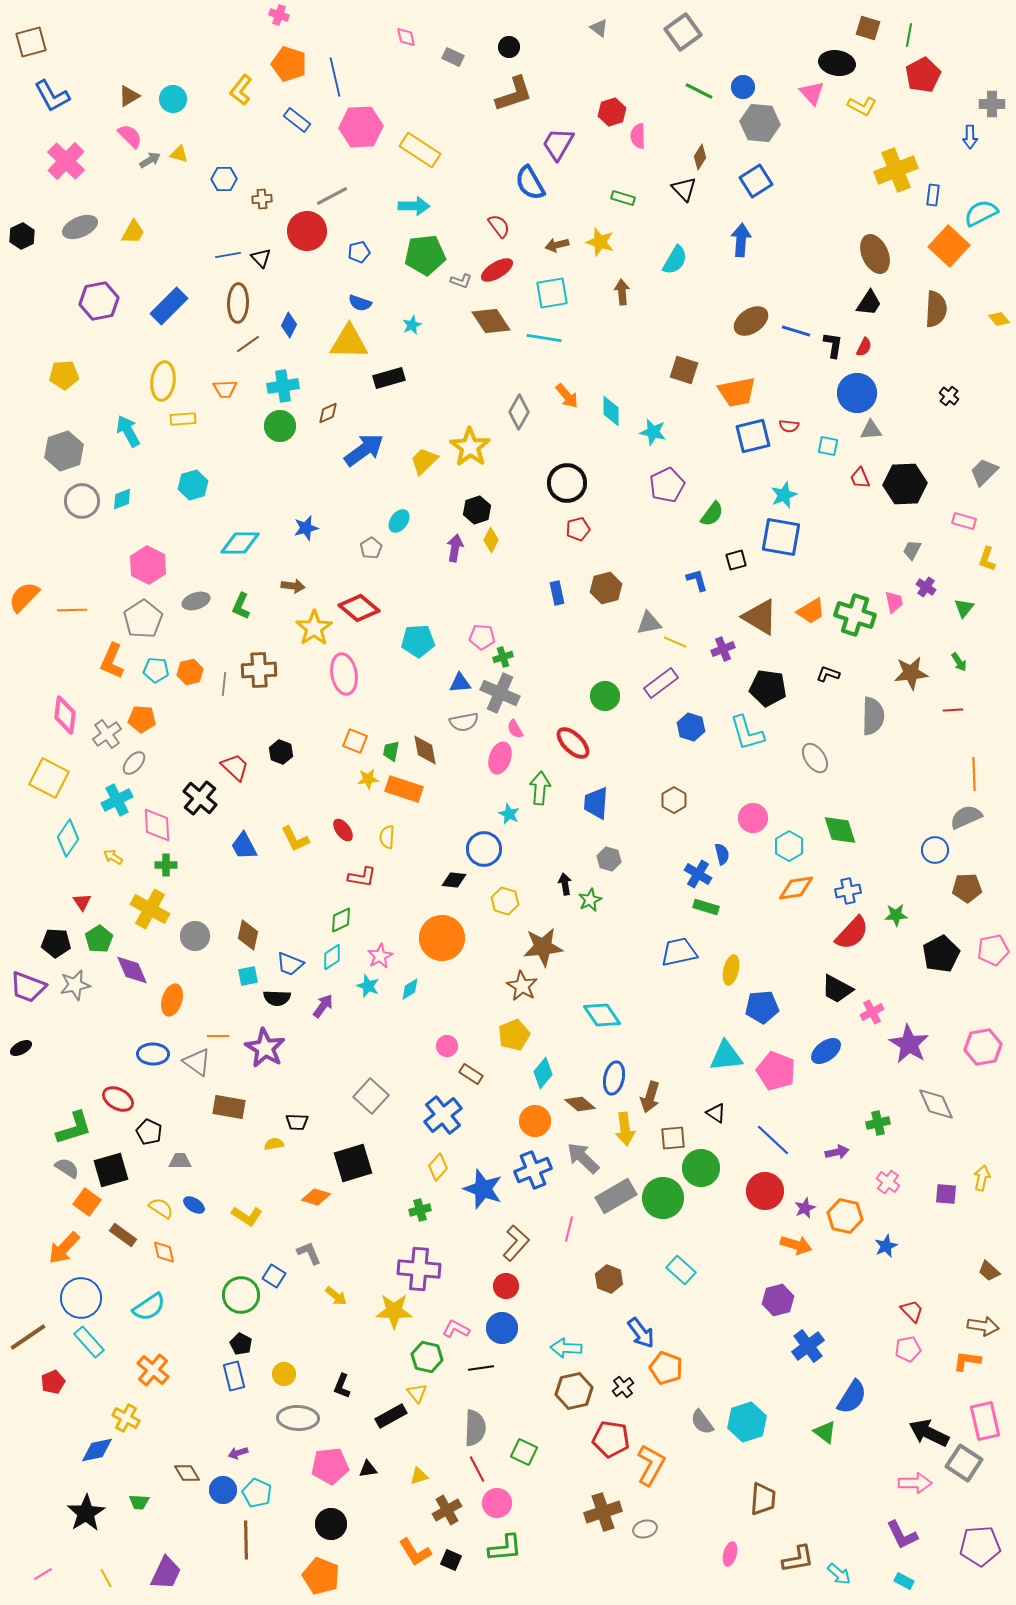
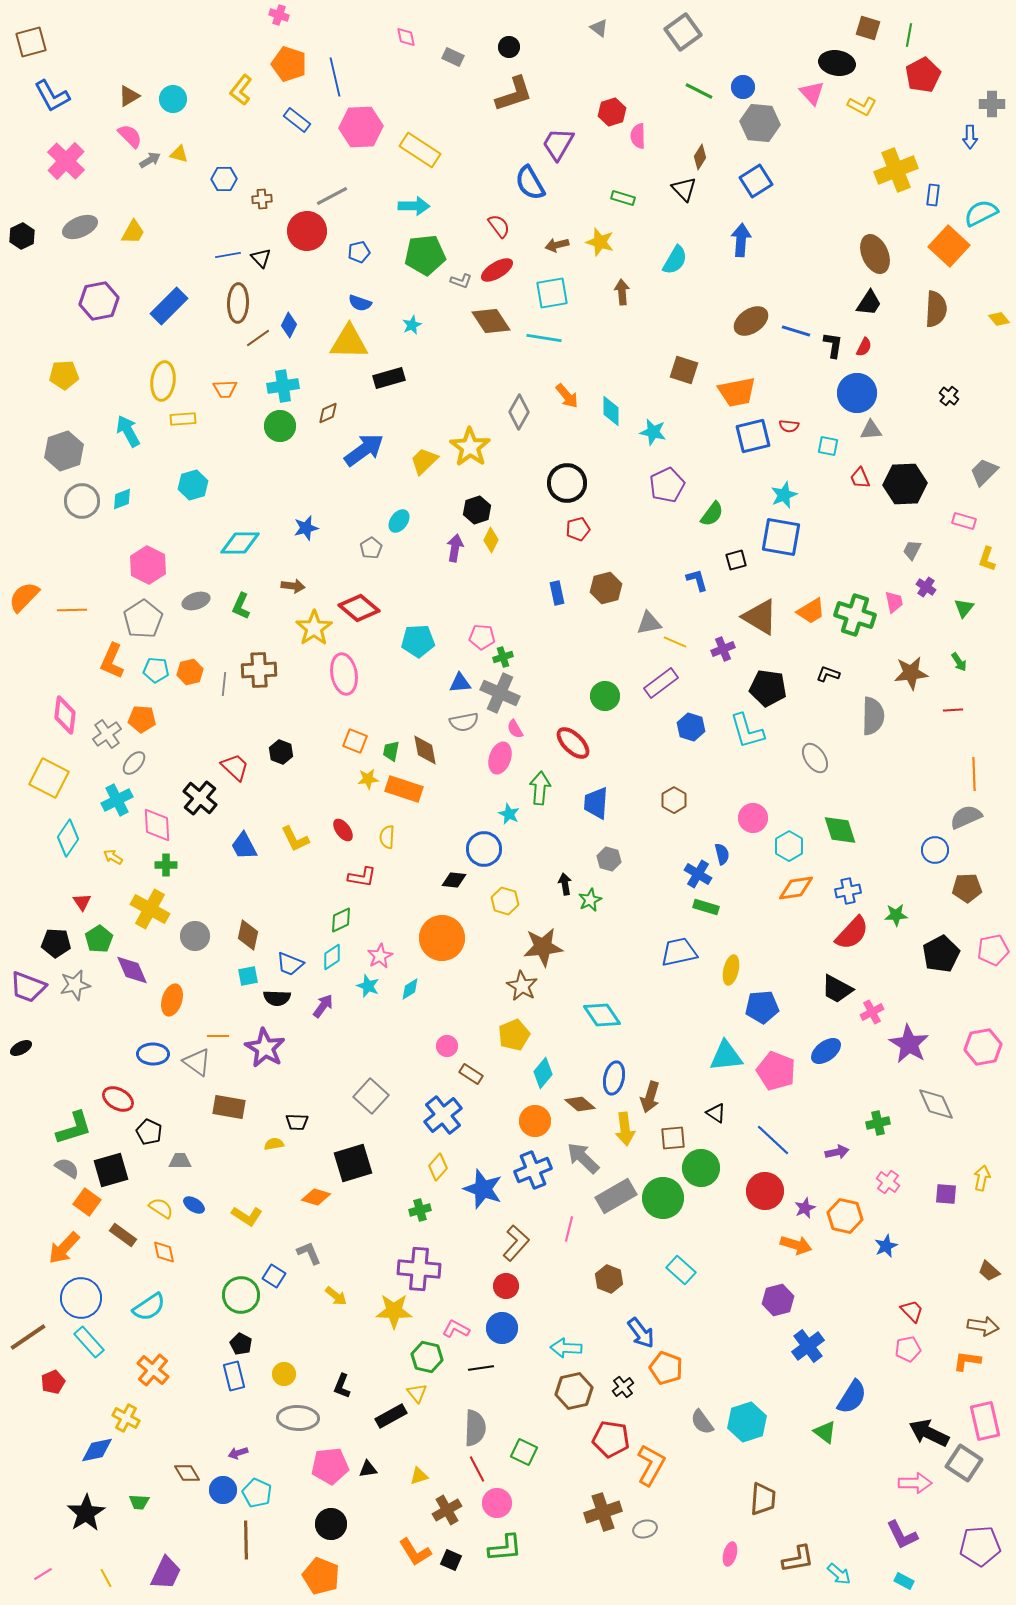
brown line at (248, 344): moved 10 px right, 6 px up
cyan L-shape at (747, 733): moved 2 px up
